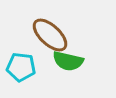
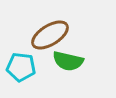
brown ellipse: rotated 75 degrees counterclockwise
